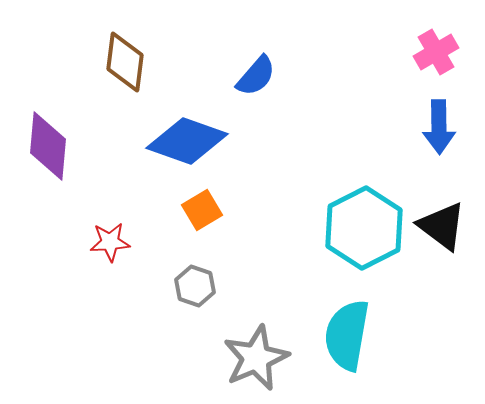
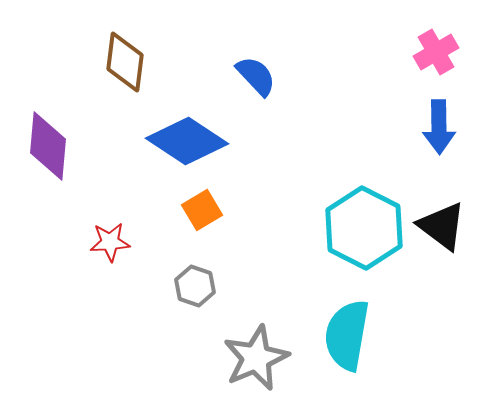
blue semicircle: rotated 84 degrees counterclockwise
blue diamond: rotated 14 degrees clockwise
cyan hexagon: rotated 6 degrees counterclockwise
